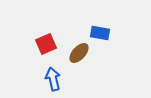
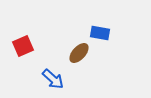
red square: moved 23 px left, 2 px down
blue arrow: rotated 145 degrees clockwise
